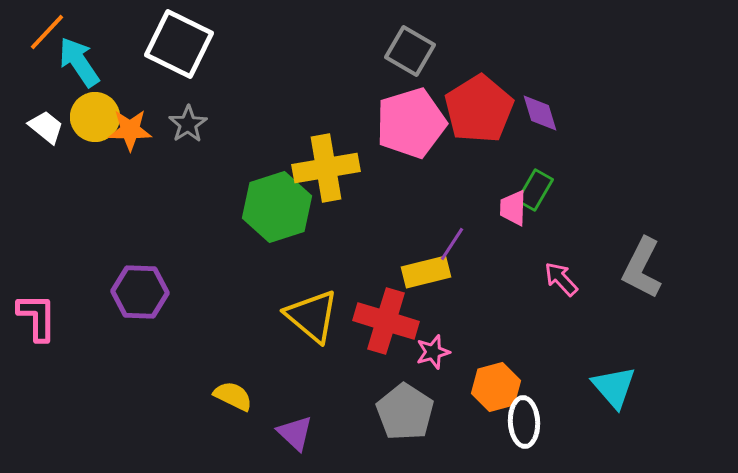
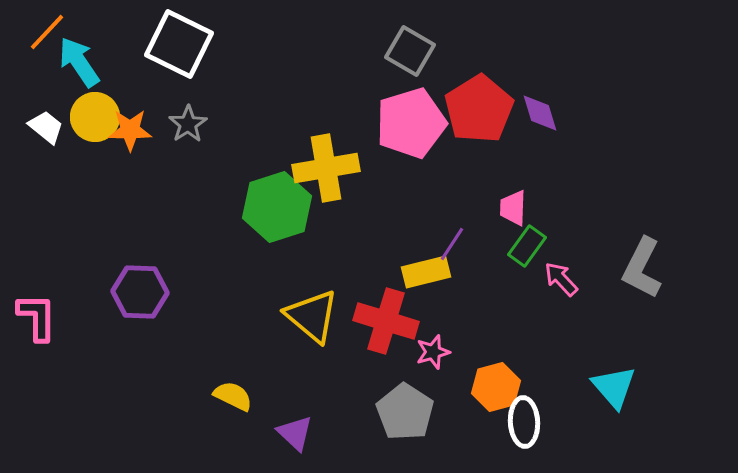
green rectangle: moved 8 px left, 56 px down; rotated 6 degrees clockwise
